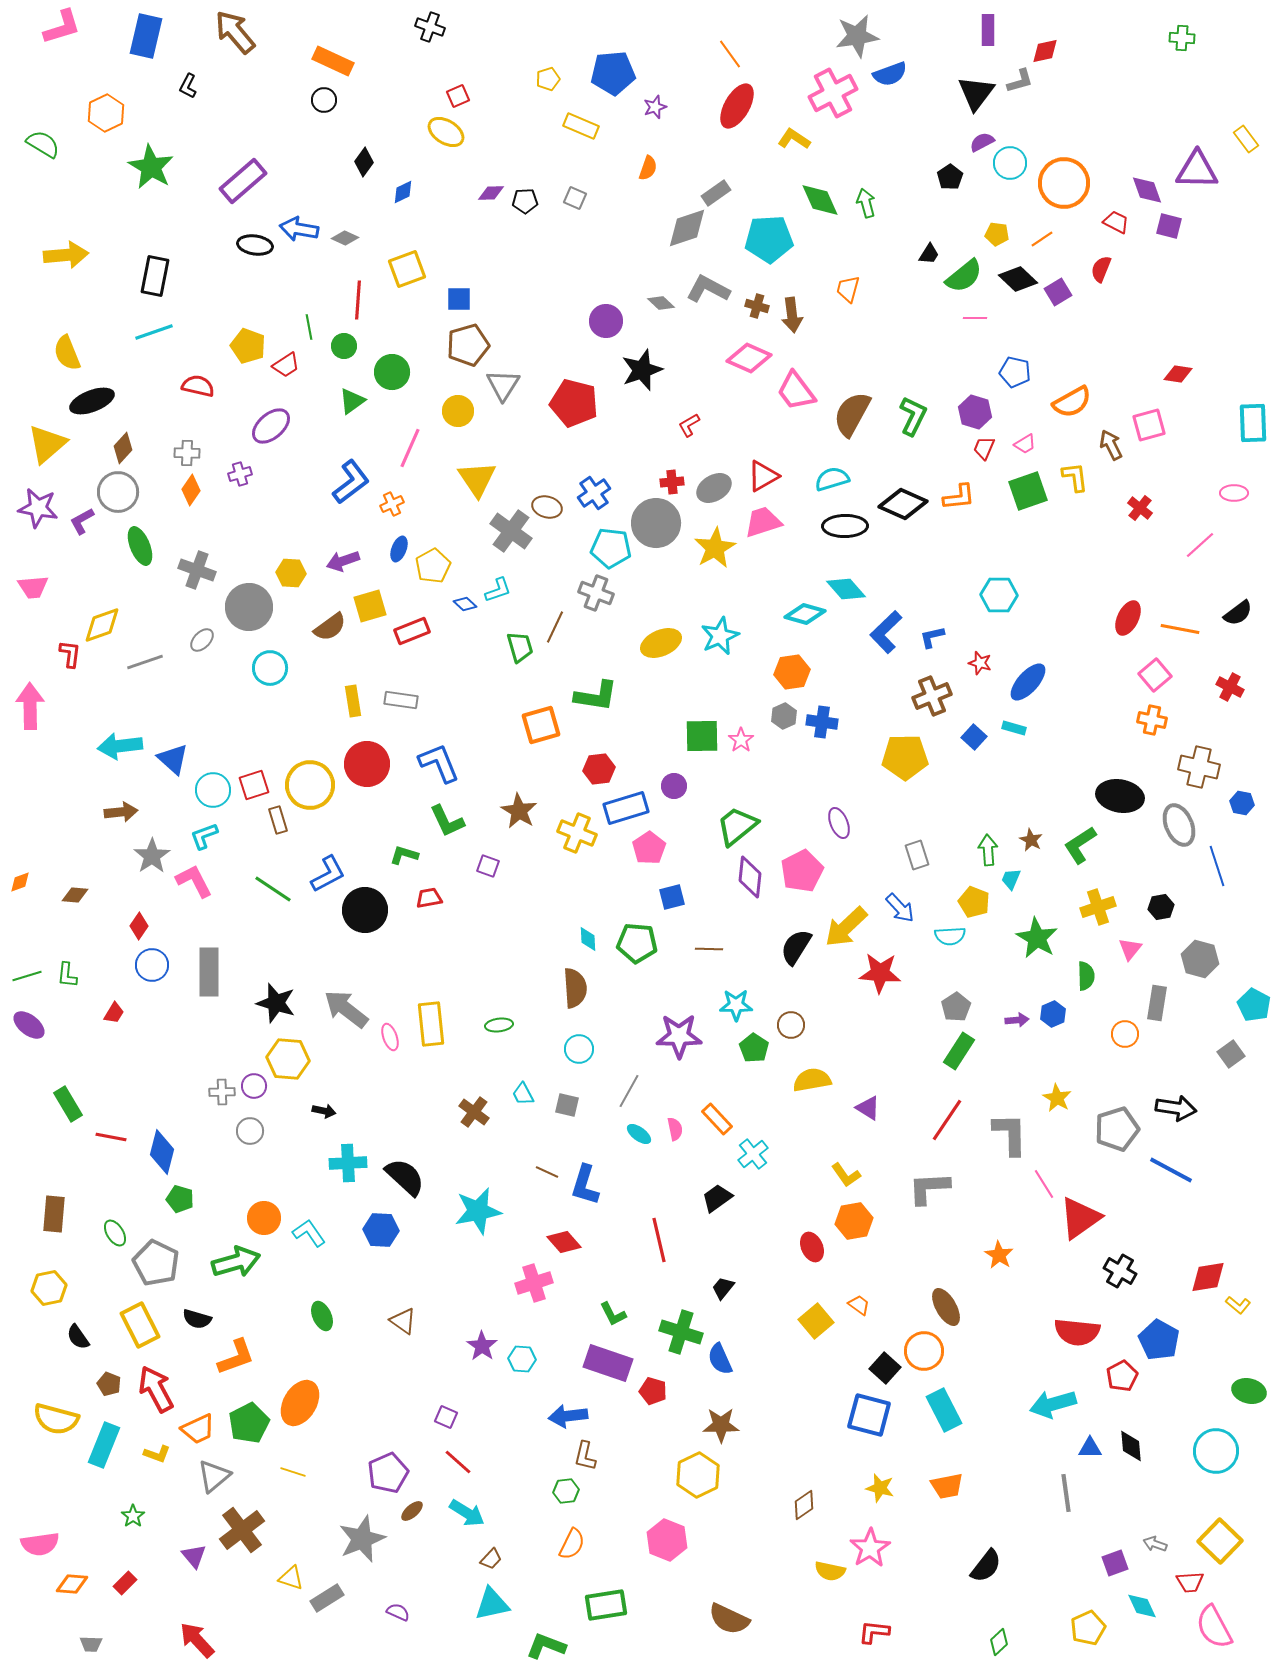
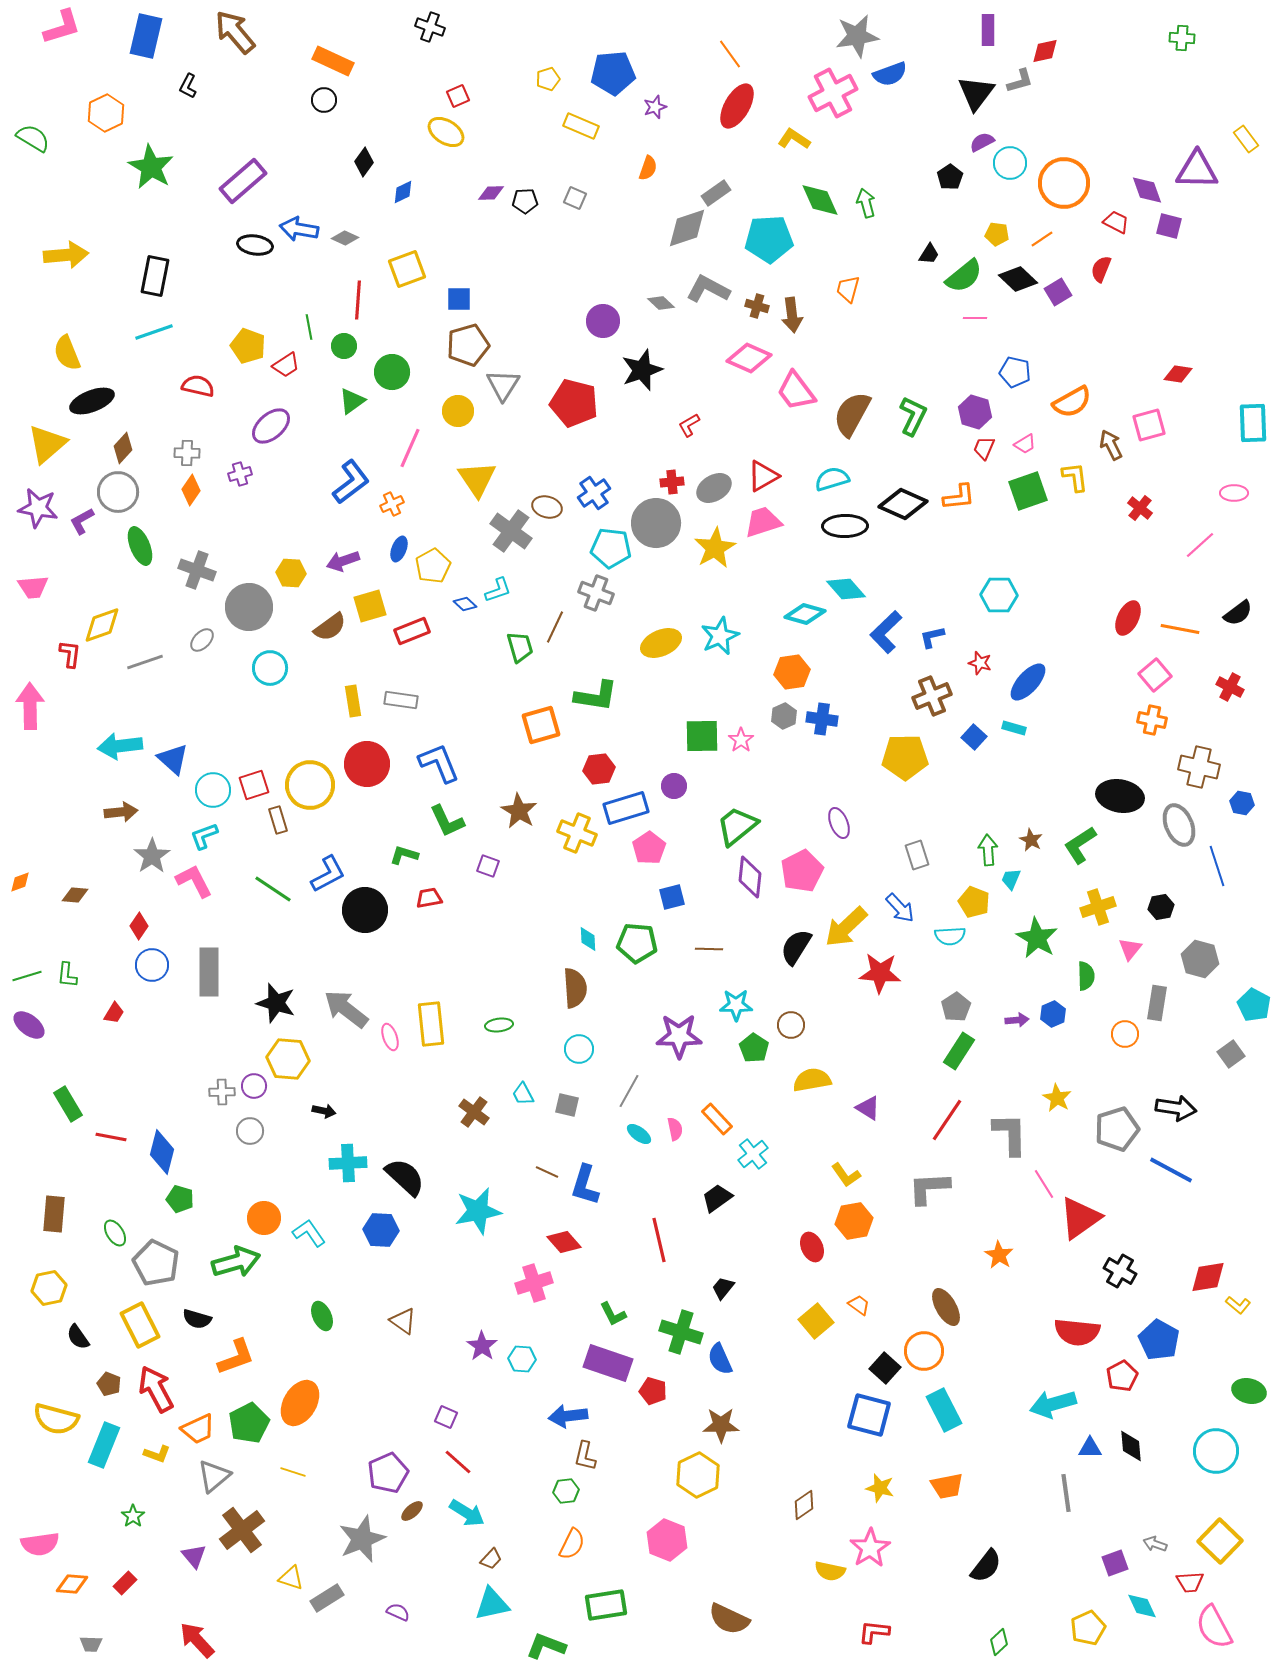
green semicircle at (43, 144): moved 10 px left, 6 px up
purple circle at (606, 321): moved 3 px left
blue cross at (822, 722): moved 3 px up
